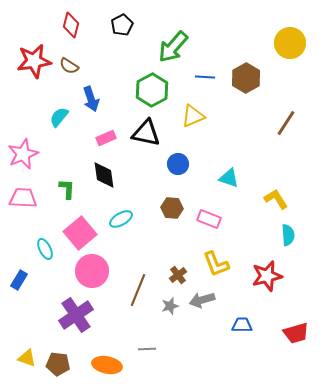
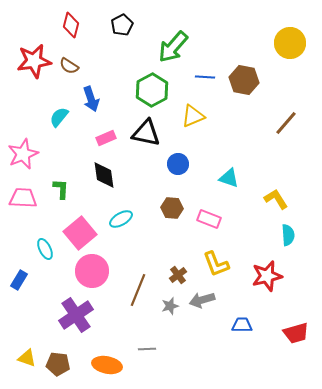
brown hexagon at (246, 78): moved 2 px left, 2 px down; rotated 20 degrees counterclockwise
brown line at (286, 123): rotated 8 degrees clockwise
green L-shape at (67, 189): moved 6 px left
